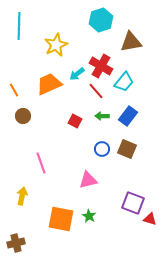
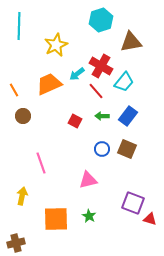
orange square: moved 5 px left; rotated 12 degrees counterclockwise
